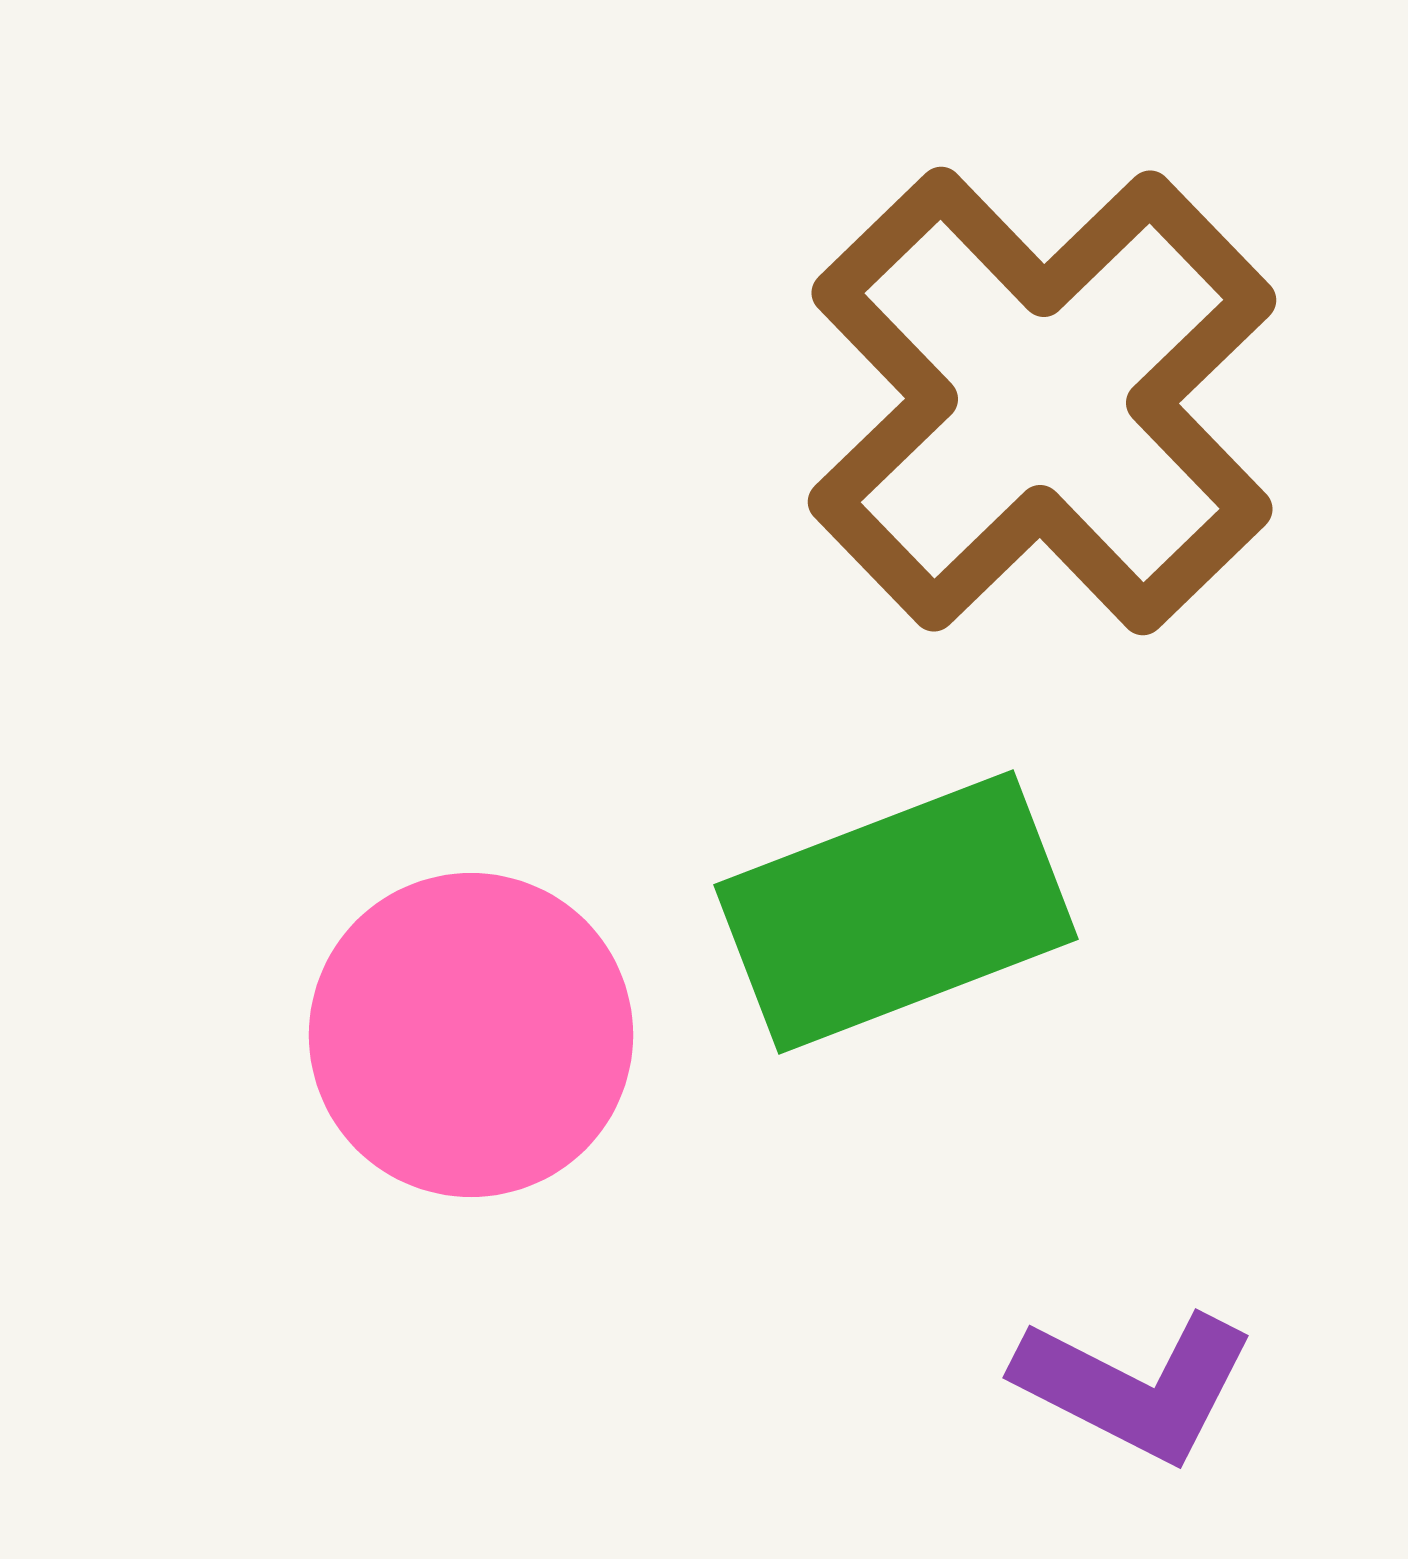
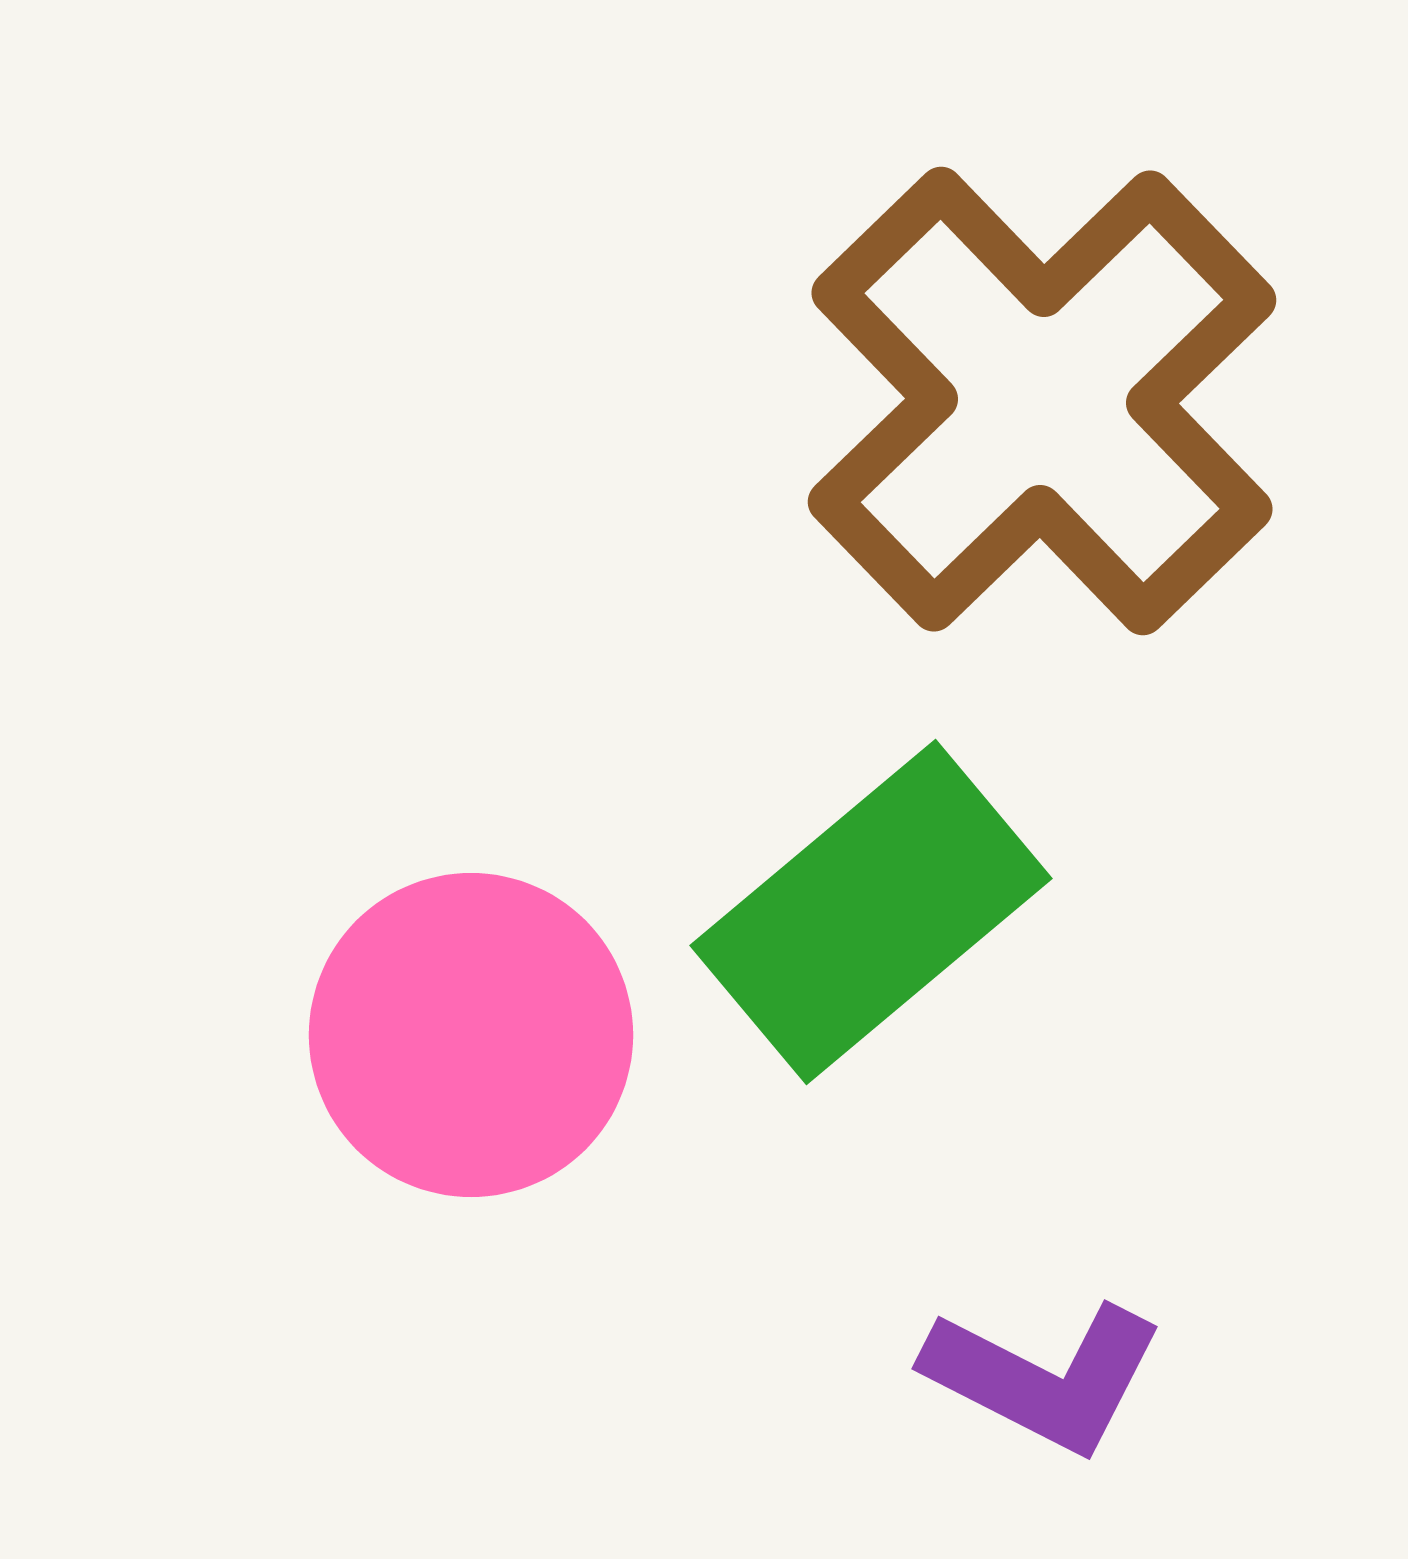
green rectangle: moved 25 px left; rotated 19 degrees counterclockwise
purple L-shape: moved 91 px left, 9 px up
